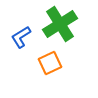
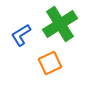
blue L-shape: moved 2 px up
